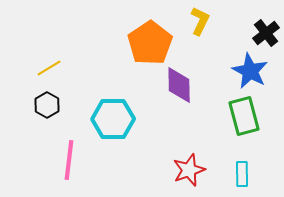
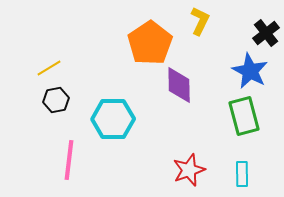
black hexagon: moved 9 px right, 5 px up; rotated 20 degrees clockwise
